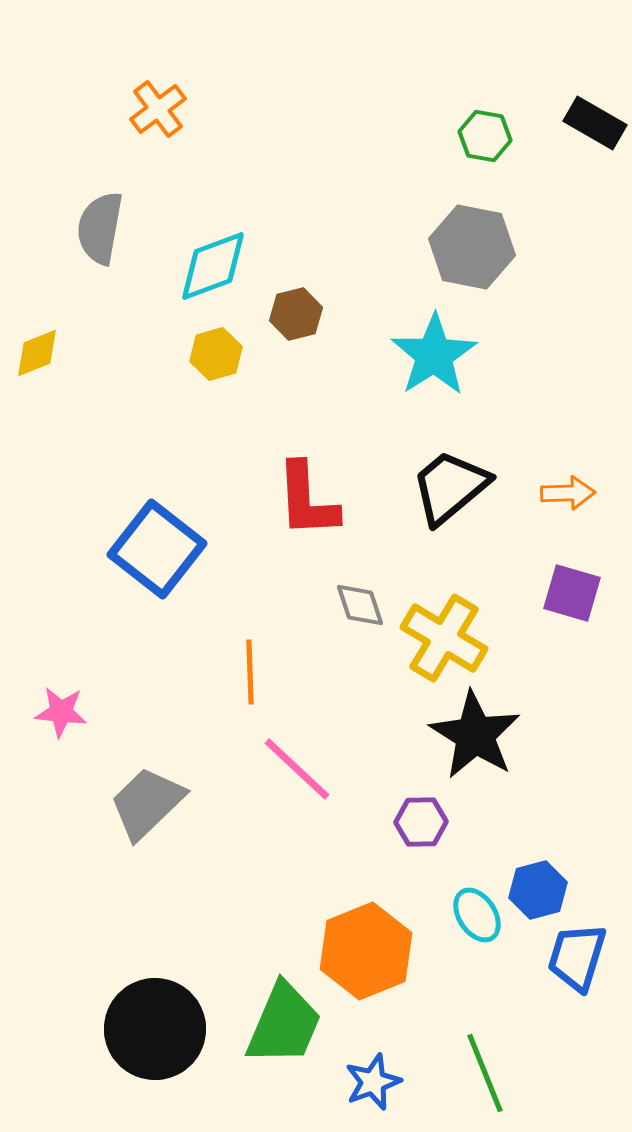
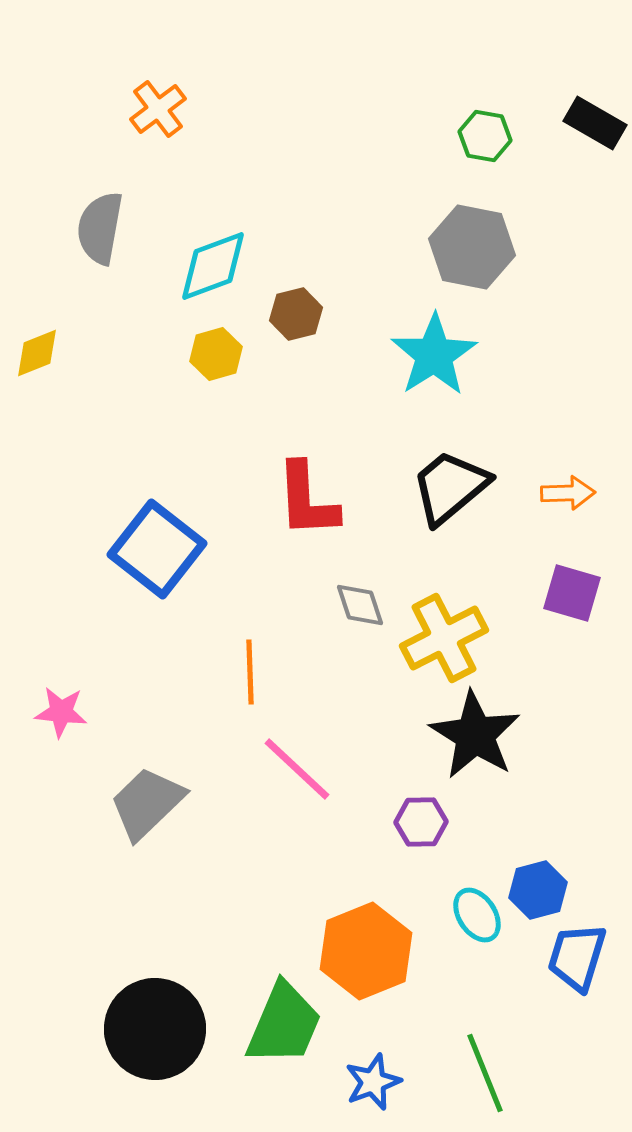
yellow cross: rotated 32 degrees clockwise
